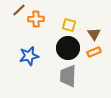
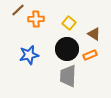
brown line: moved 1 px left
yellow square: moved 2 px up; rotated 24 degrees clockwise
brown triangle: rotated 24 degrees counterclockwise
black circle: moved 1 px left, 1 px down
orange rectangle: moved 4 px left, 3 px down
blue star: moved 1 px up
